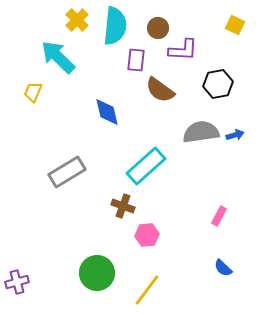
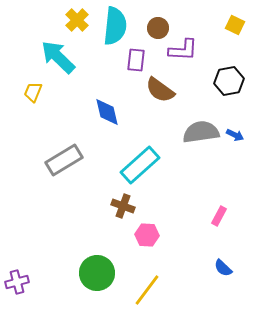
black hexagon: moved 11 px right, 3 px up
blue arrow: rotated 42 degrees clockwise
cyan rectangle: moved 6 px left, 1 px up
gray rectangle: moved 3 px left, 12 px up
pink hexagon: rotated 10 degrees clockwise
